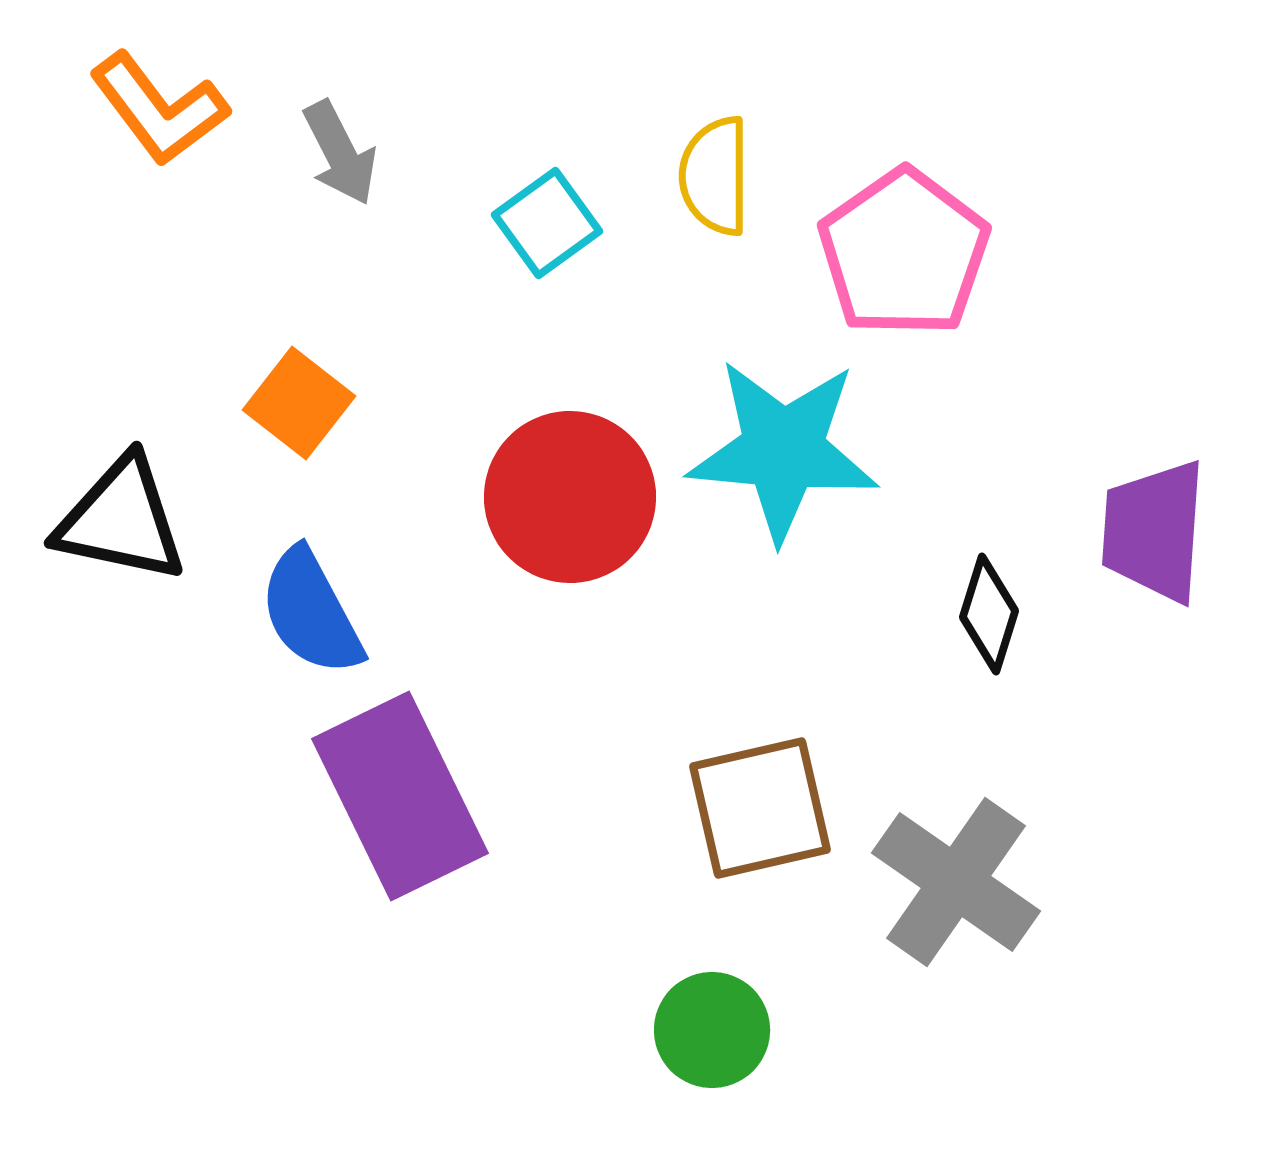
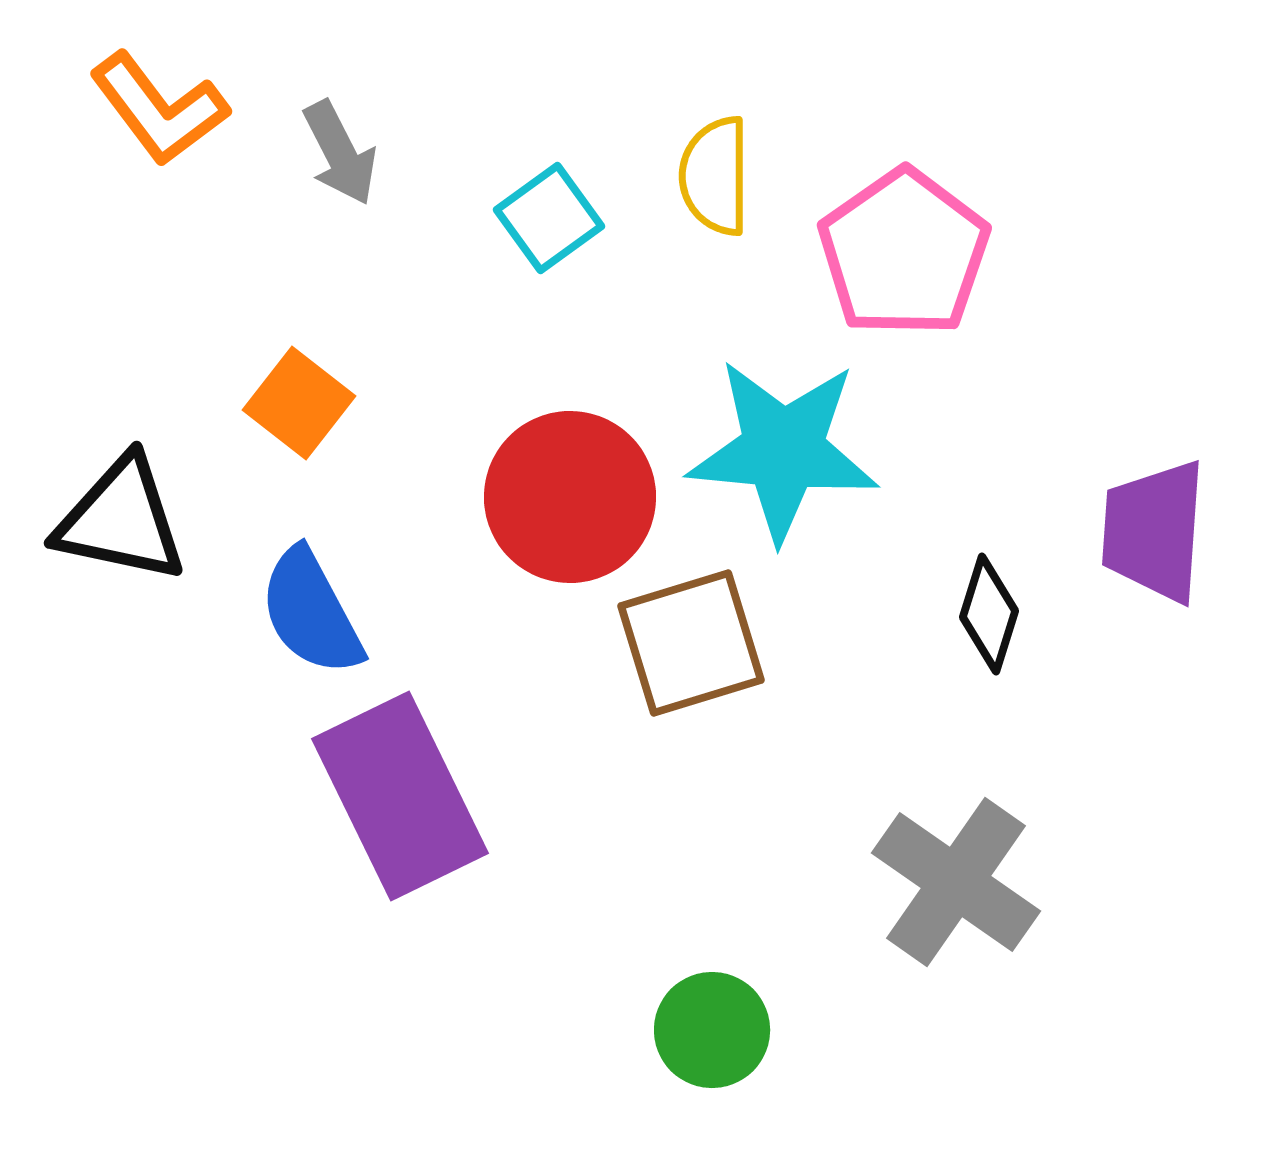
cyan square: moved 2 px right, 5 px up
brown square: moved 69 px left, 165 px up; rotated 4 degrees counterclockwise
